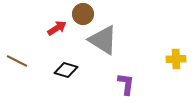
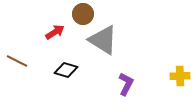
red arrow: moved 2 px left, 4 px down
yellow cross: moved 4 px right, 17 px down
purple L-shape: rotated 20 degrees clockwise
